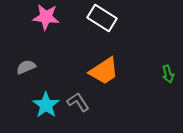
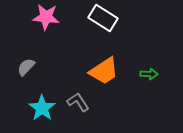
white rectangle: moved 1 px right
gray semicircle: rotated 24 degrees counterclockwise
green arrow: moved 19 px left; rotated 72 degrees counterclockwise
cyan star: moved 4 px left, 3 px down
